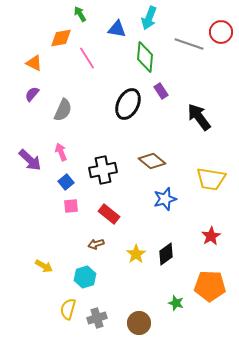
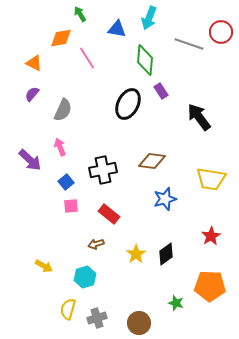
green diamond: moved 3 px down
pink arrow: moved 1 px left, 5 px up
brown diamond: rotated 32 degrees counterclockwise
